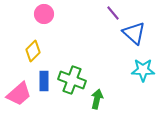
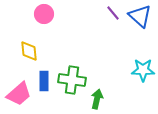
blue triangle: moved 6 px right, 17 px up
yellow diamond: moved 4 px left; rotated 50 degrees counterclockwise
green cross: rotated 12 degrees counterclockwise
